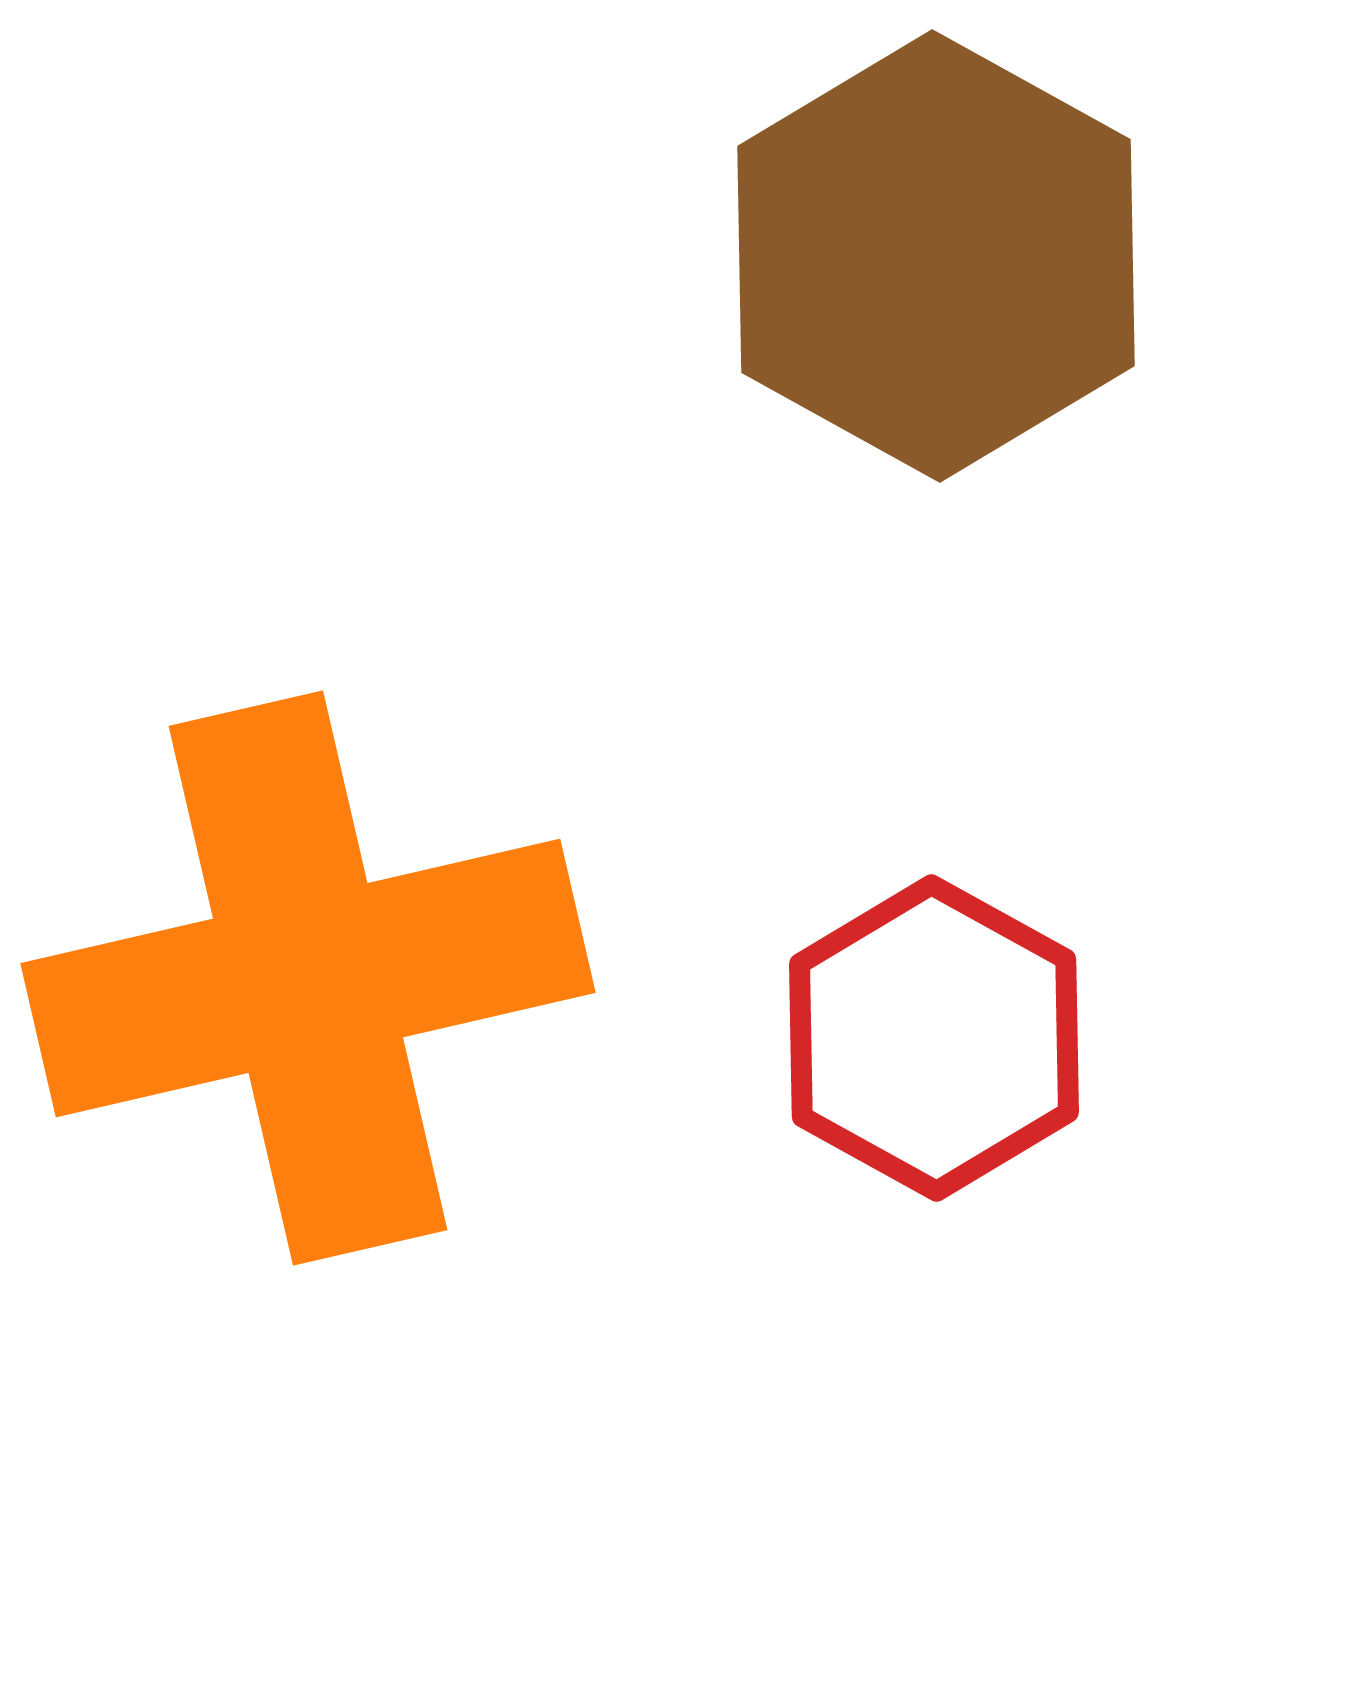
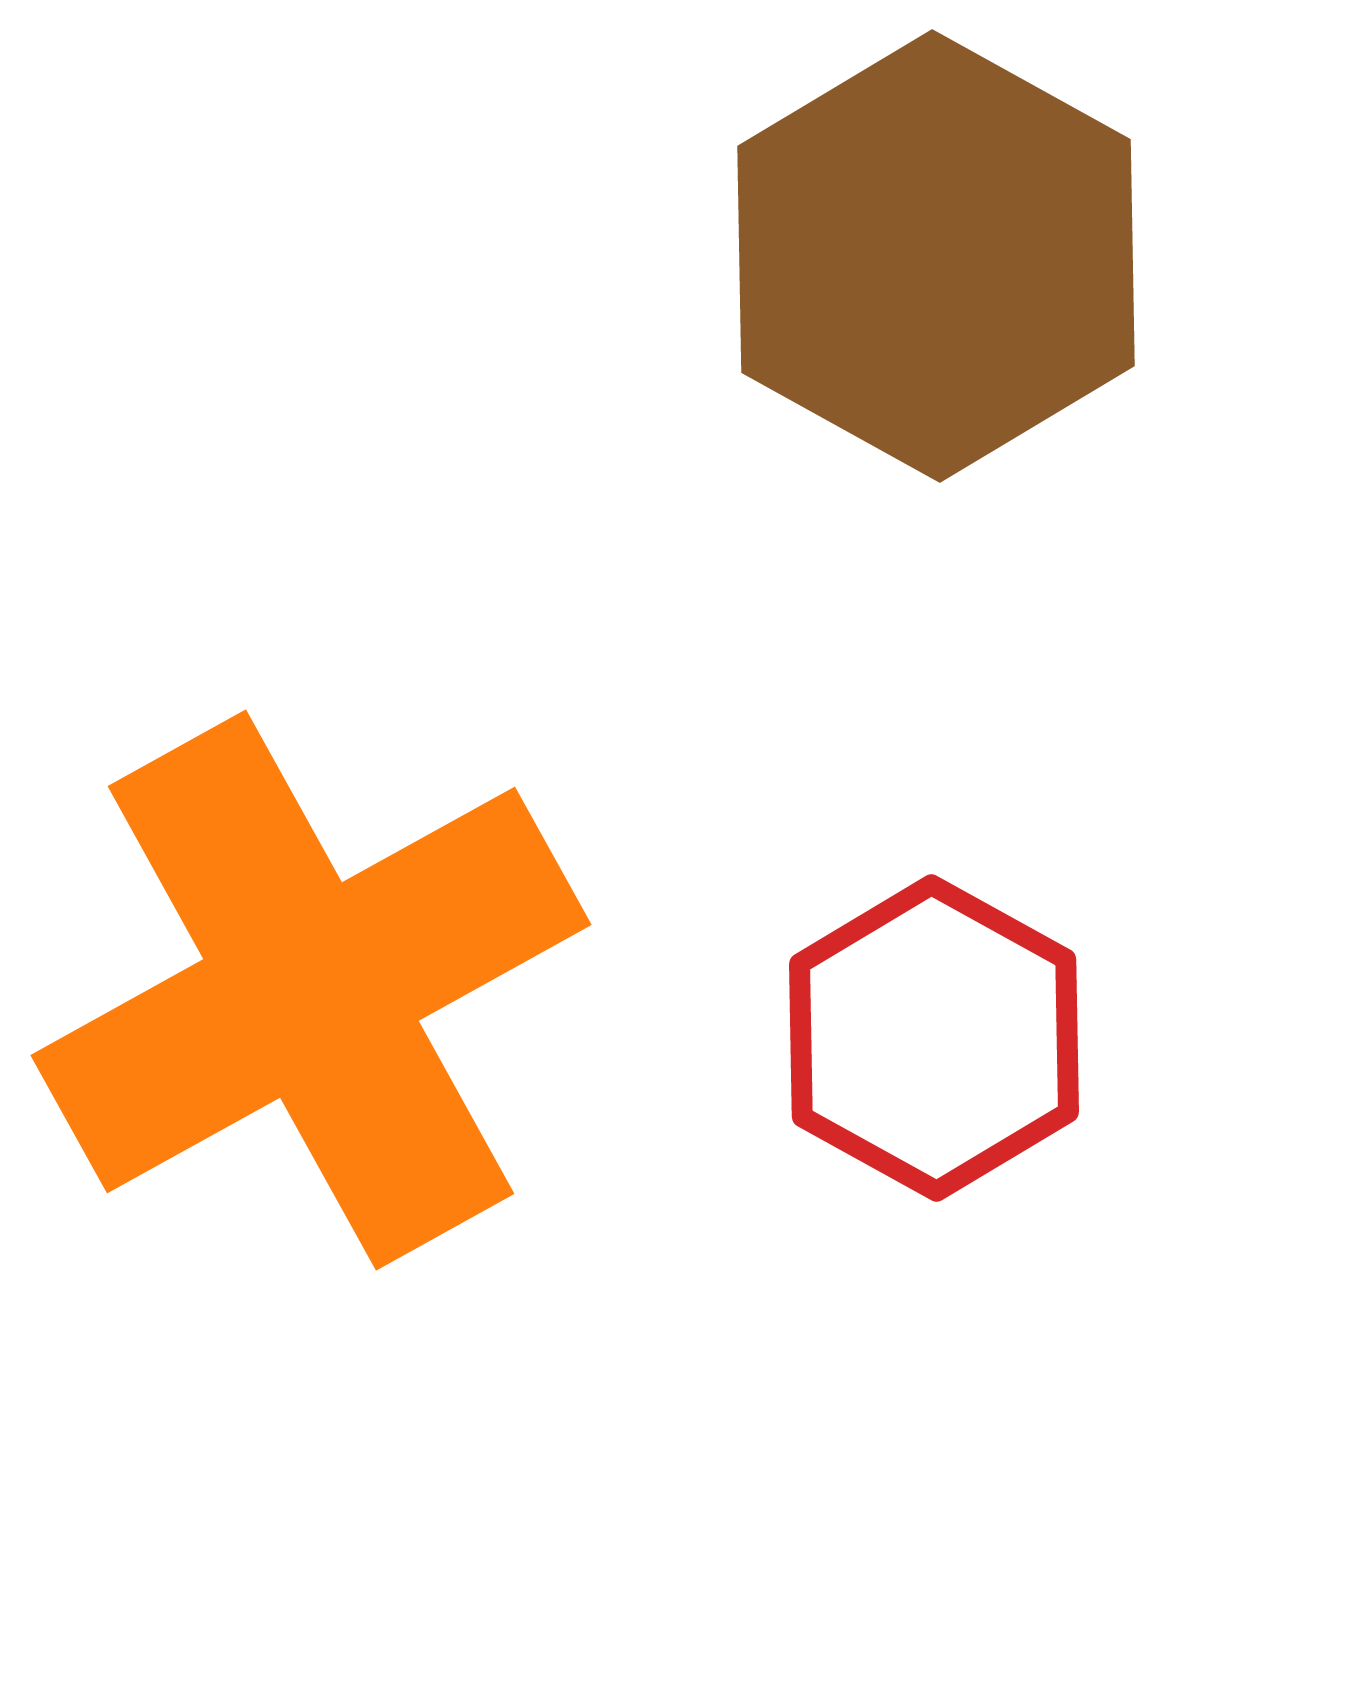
orange cross: moved 3 px right, 12 px down; rotated 16 degrees counterclockwise
